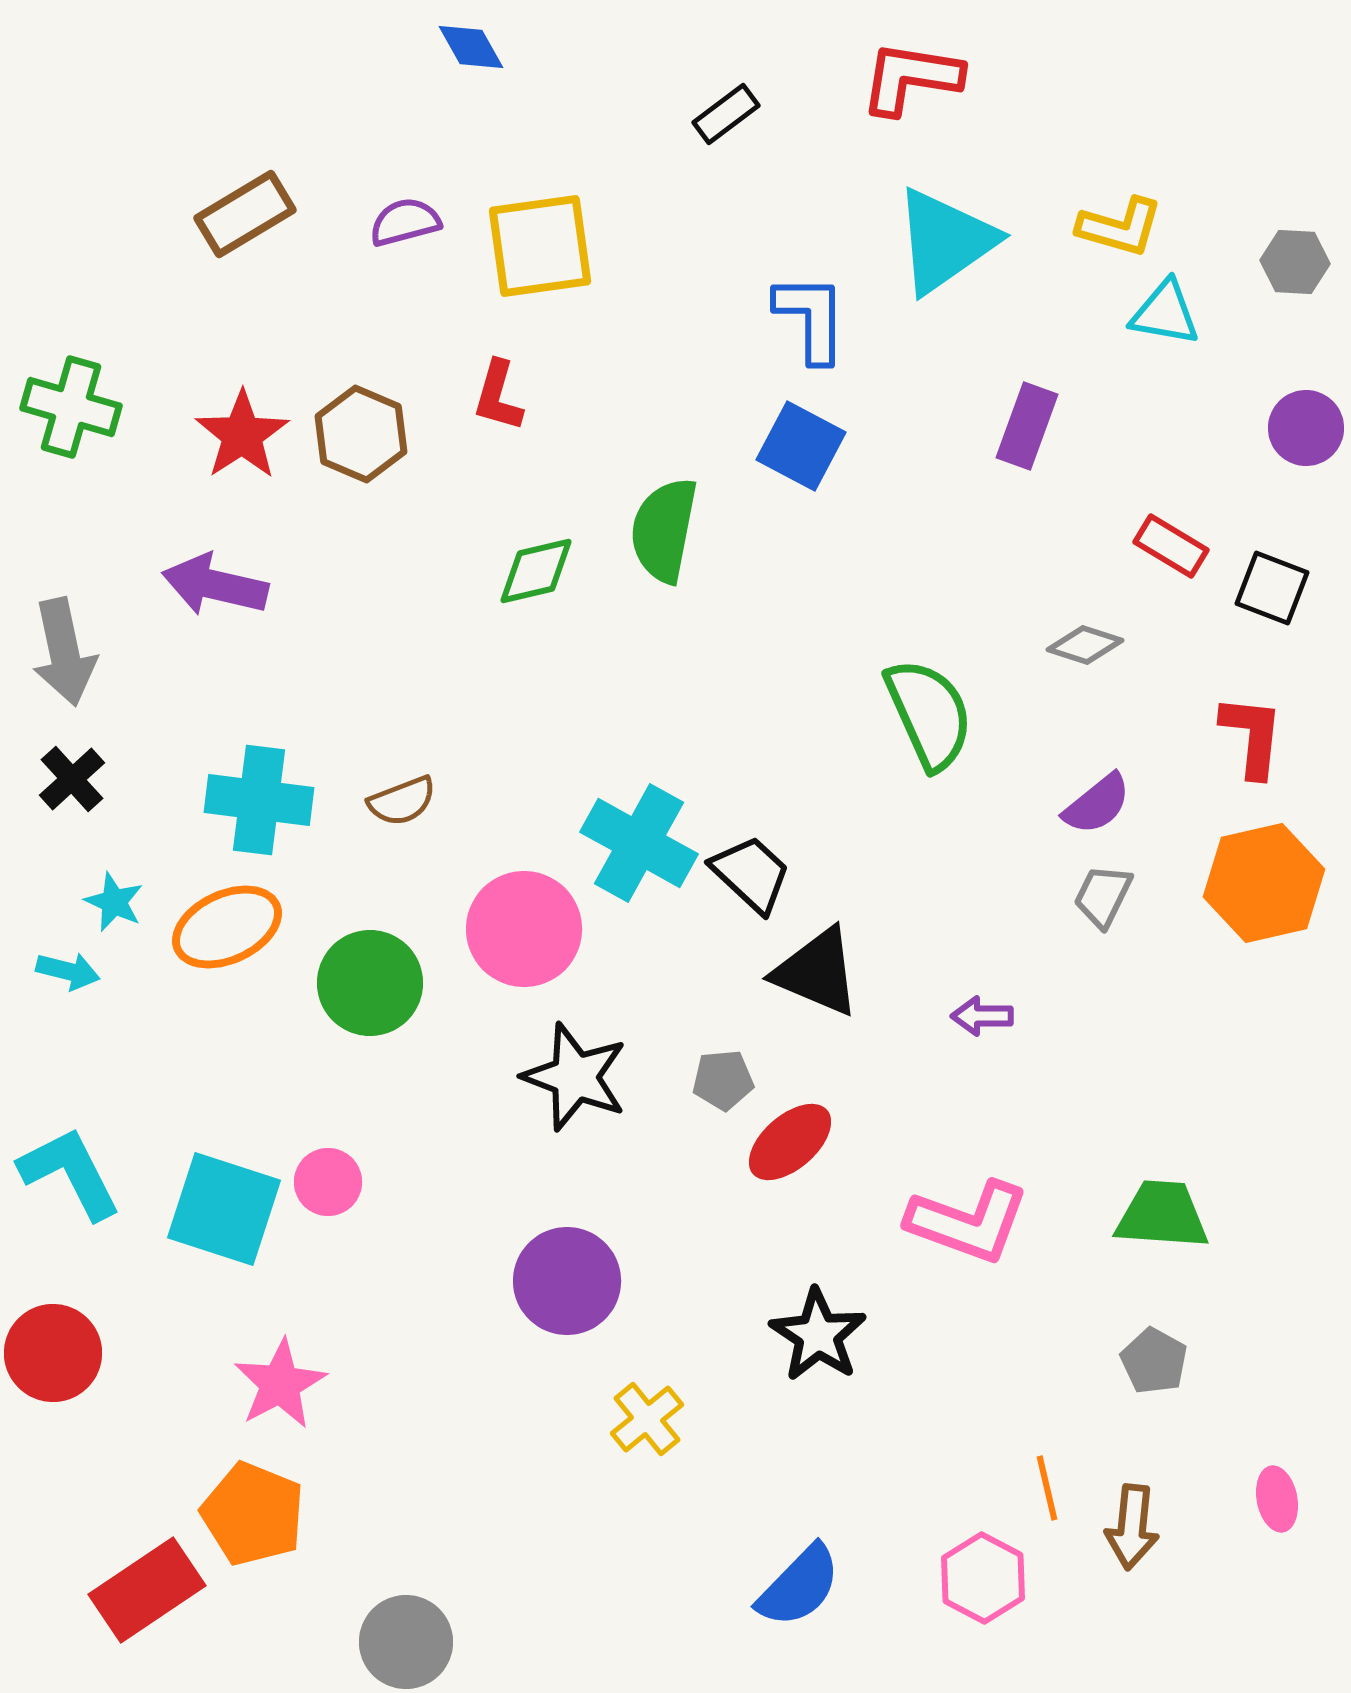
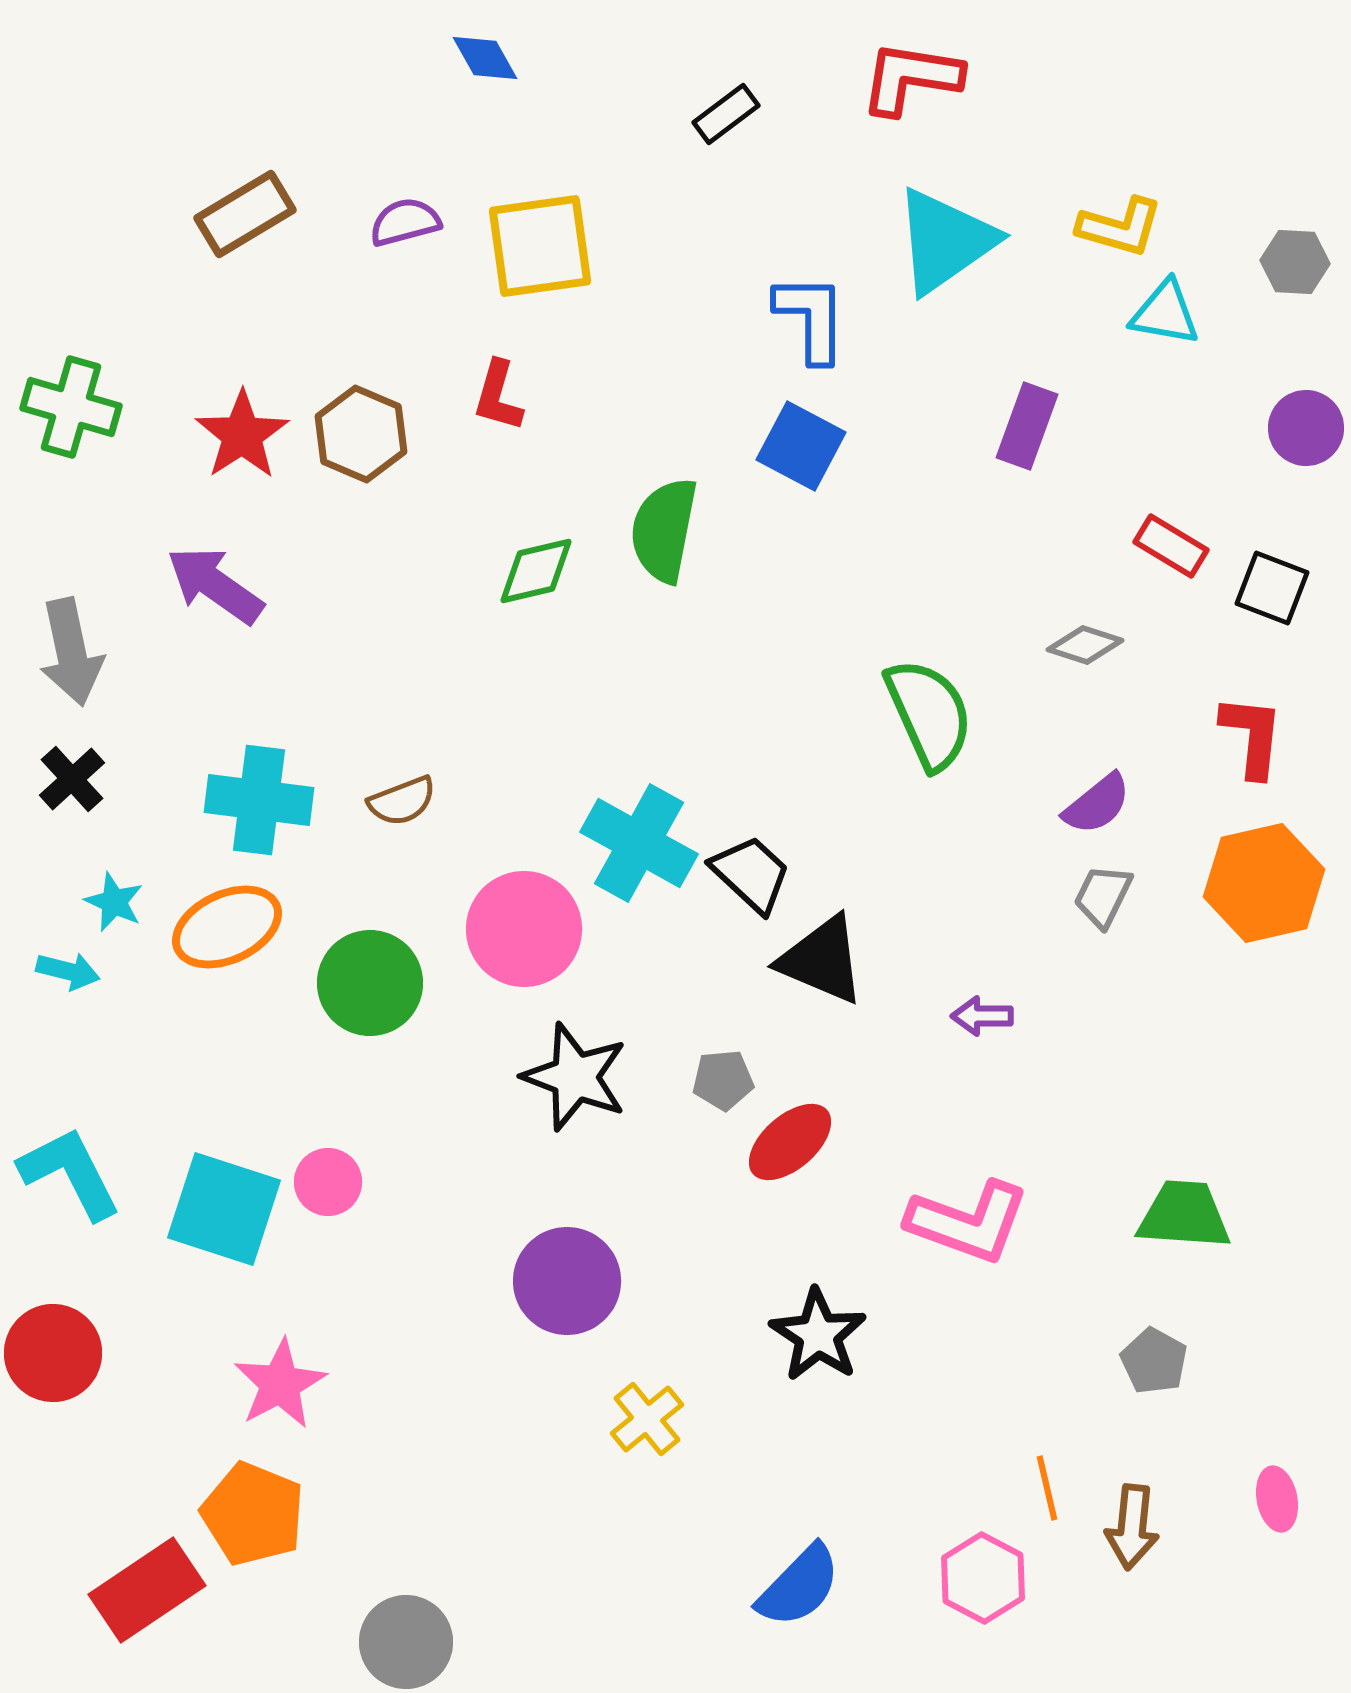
blue diamond at (471, 47): moved 14 px right, 11 px down
purple arrow at (215, 585): rotated 22 degrees clockwise
gray arrow at (64, 652): moved 7 px right
black triangle at (817, 972): moved 5 px right, 12 px up
green trapezoid at (1162, 1215): moved 22 px right
